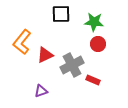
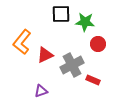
green star: moved 9 px left
